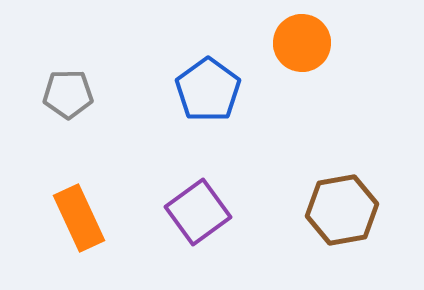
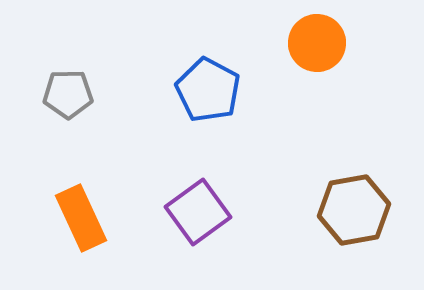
orange circle: moved 15 px right
blue pentagon: rotated 8 degrees counterclockwise
brown hexagon: moved 12 px right
orange rectangle: moved 2 px right
